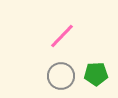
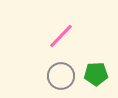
pink line: moved 1 px left
